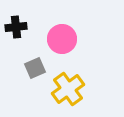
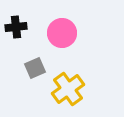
pink circle: moved 6 px up
